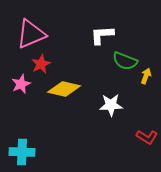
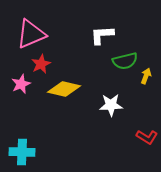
green semicircle: rotated 35 degrees counterclockwise
